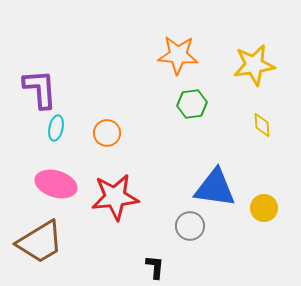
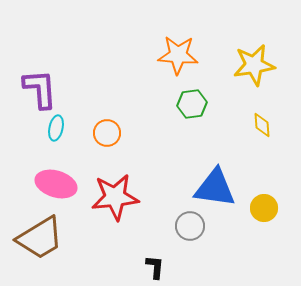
brown trapezoid: moved 4 px up
